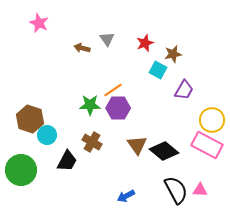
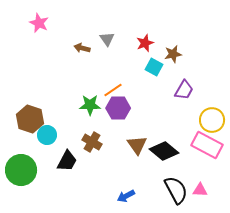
cyan square: moved 4 px left, 3 px up
